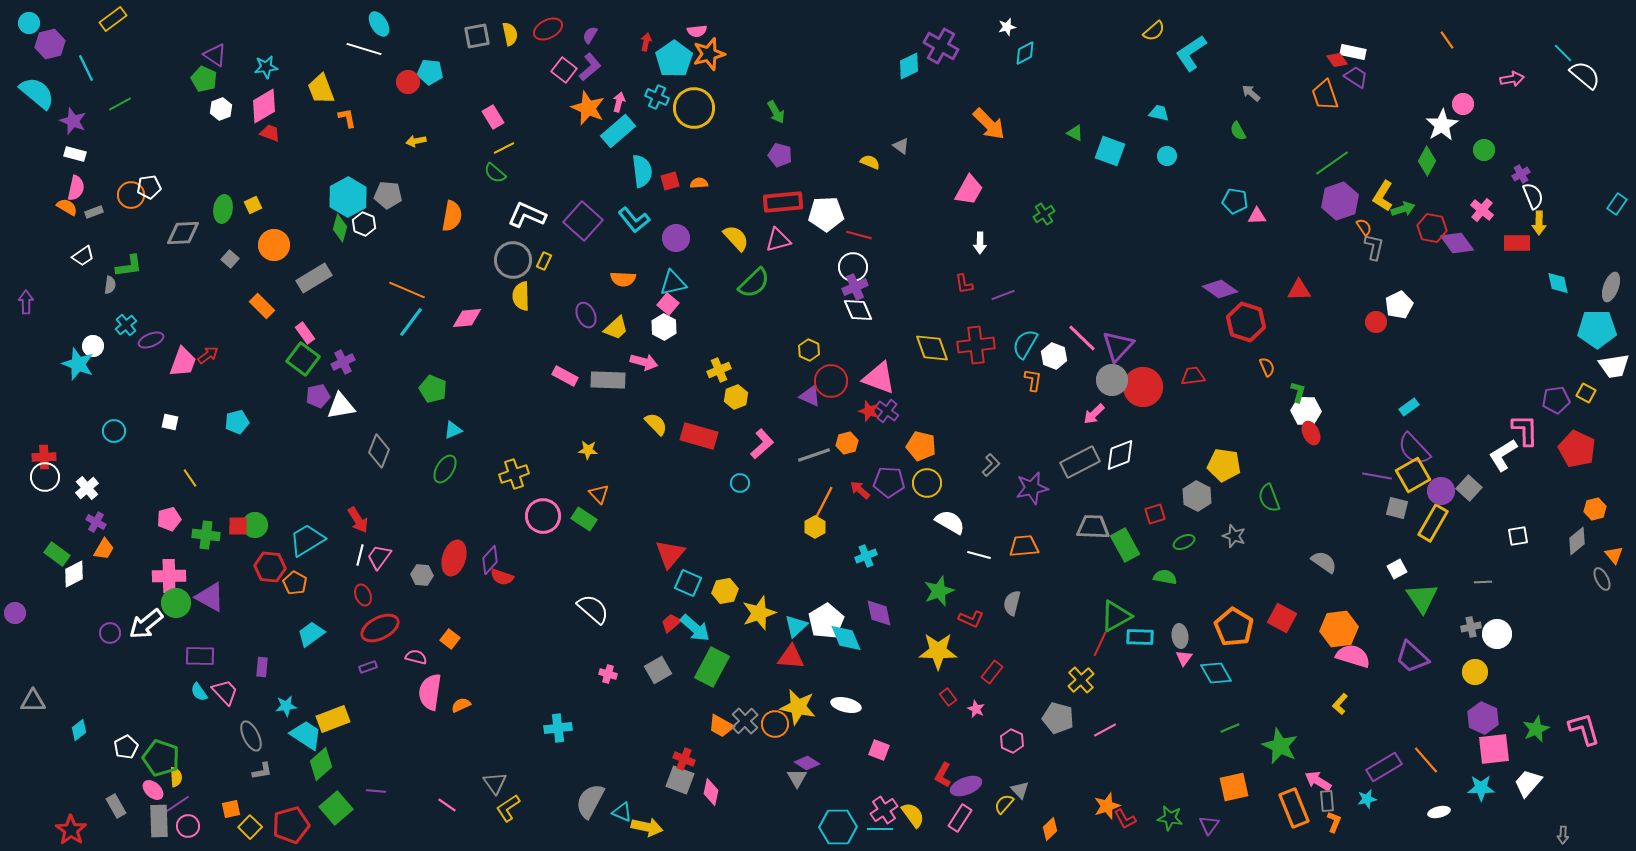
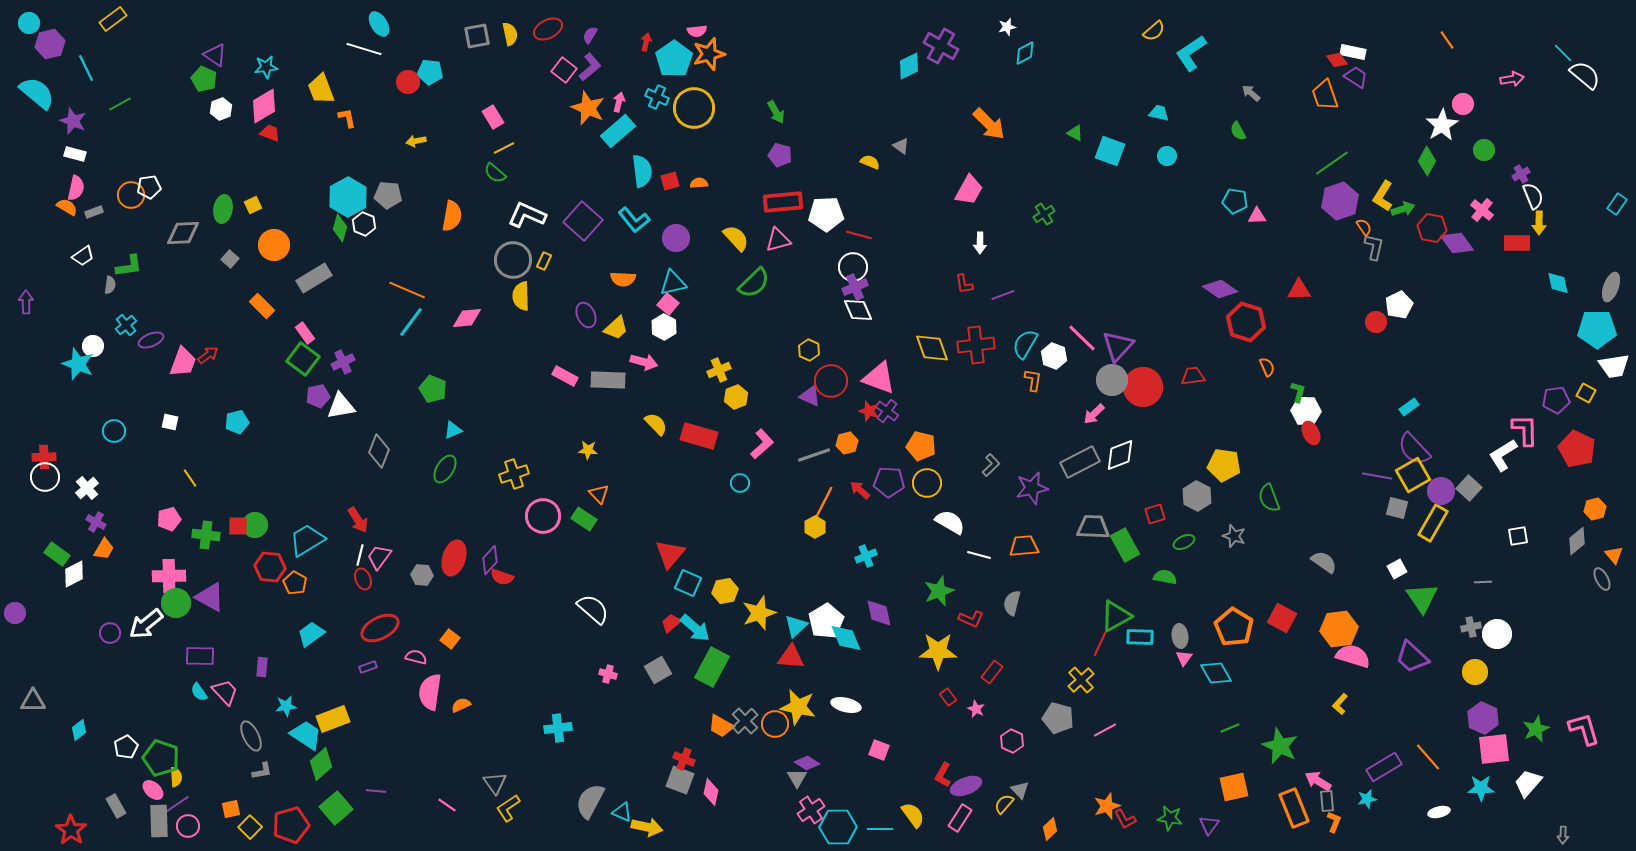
red ellipse at (363, 595): moved 16 px up
orange line at (1426, 760): moved 2 px right, 3 px up
pink cross at (884, 810): moved 73 px left
